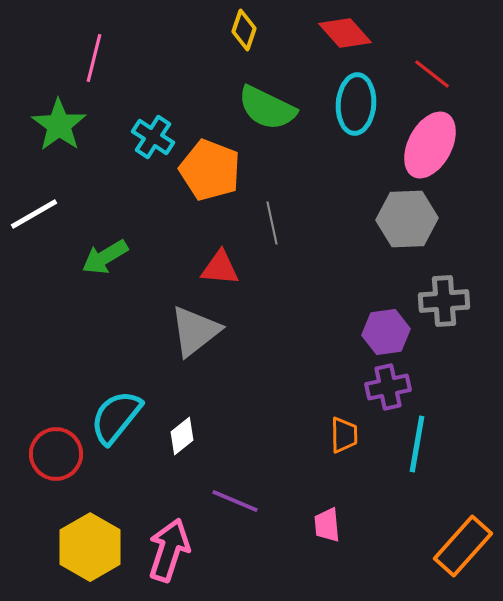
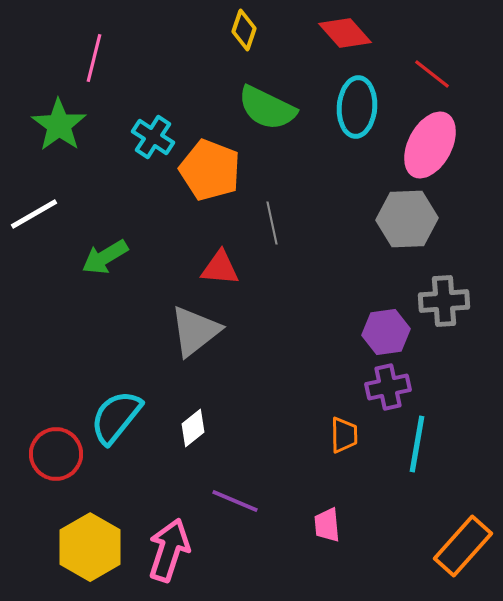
cyan ellipse: moved 1 px right, 3 px down
white diamond: moved 11 px right, 8 px up
